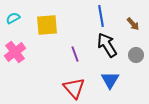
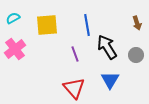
blue line: moved 14 px left, 9 px down
brown arrow: moved 4 px right, 1 px up; rotated 24 degrees clockwise
black arrow: moved 2 px down
pink cross: moved 3 px up
